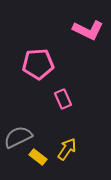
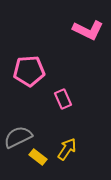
pink pentagon: moved 9 px left, 7 px down
